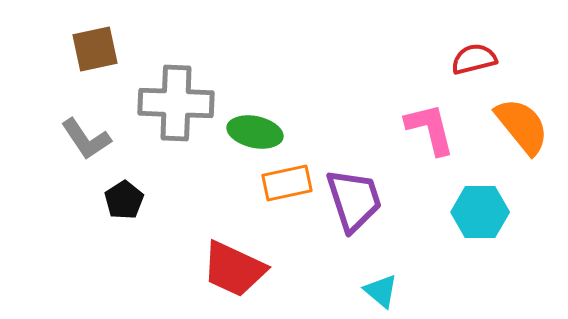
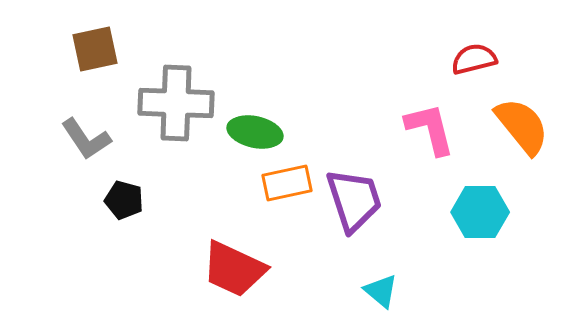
black pentagon: rotated 24 degrees counterclockwise
